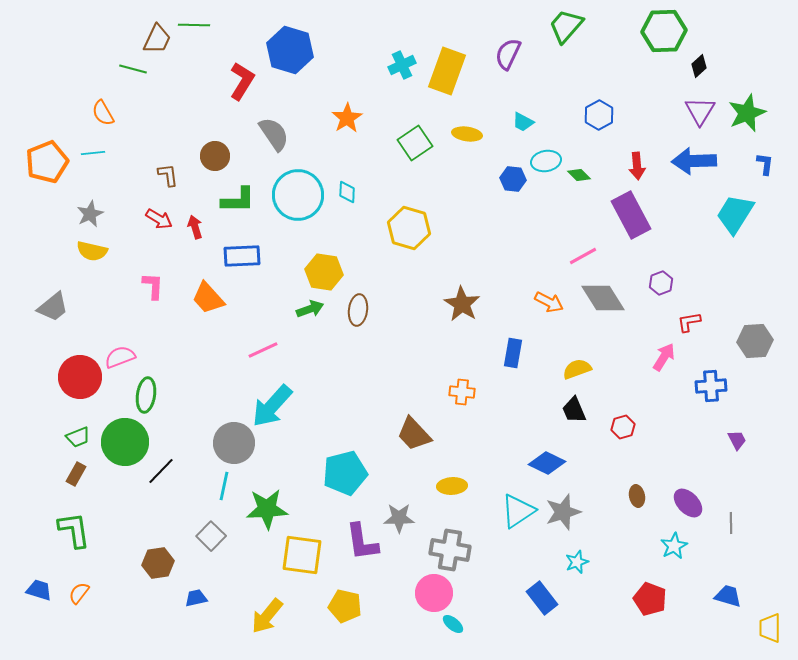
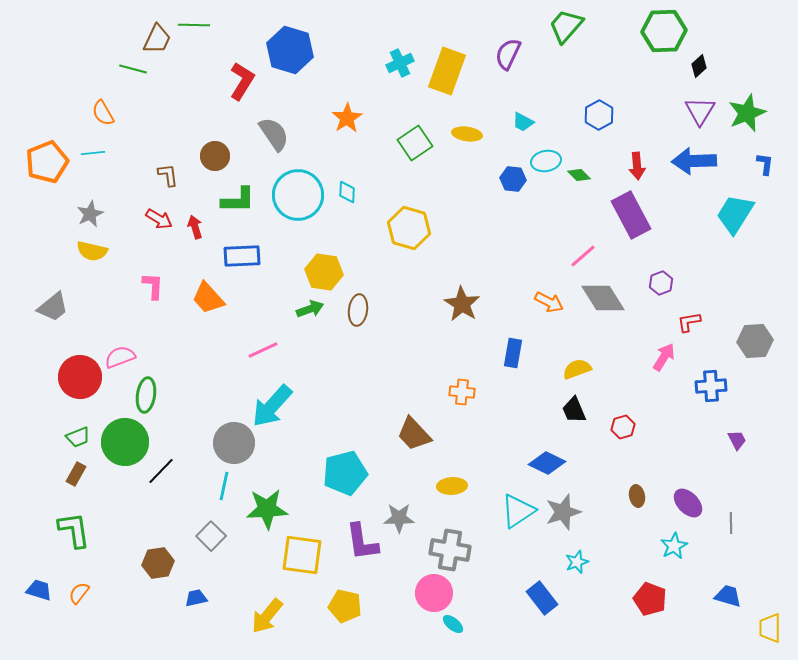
cyan cross at (402, 65): moved 2 px left, 2 px up
pink line at (583, 256): rotated 12 degrees counterclockwise
